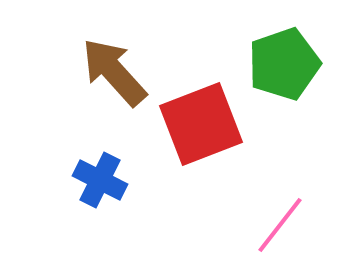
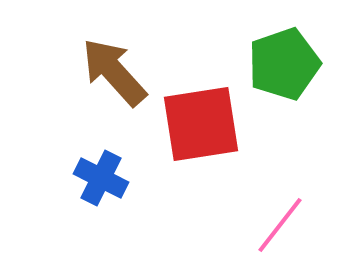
red square: rotated 12 degrees clockwise
blue cross: moved 1 px right, 2 px up
